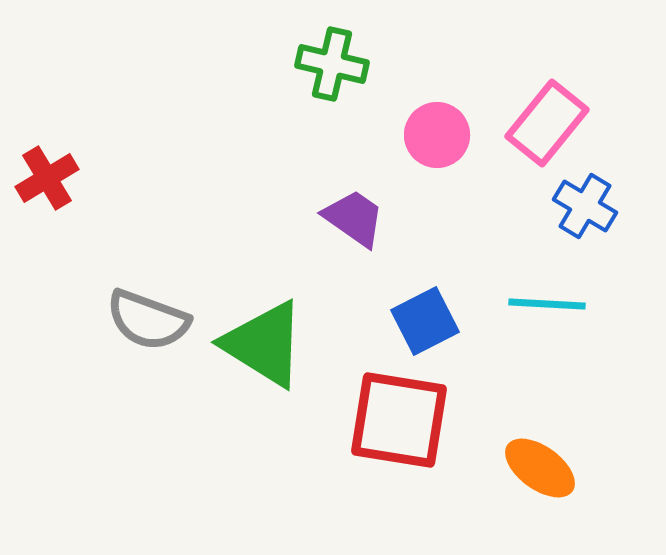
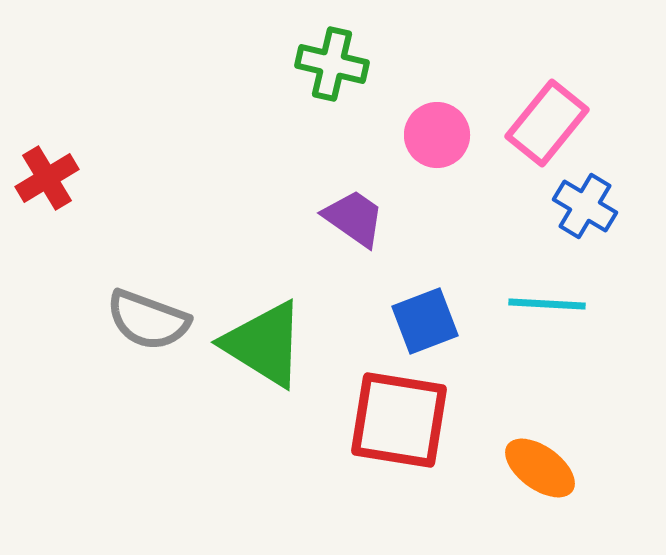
blue square: rotated 6 degrees clockwise
